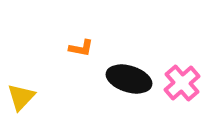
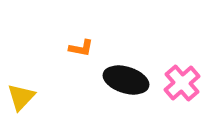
black ellipse: moved 3 px left, 1 px down
